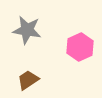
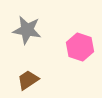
pink hexagon: rotated 16 degrees counterclockwise
